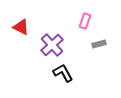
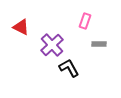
gray rectangle: rotated 16 degrees clockwise
black L-shape: moved 6 px right, 5 px up
